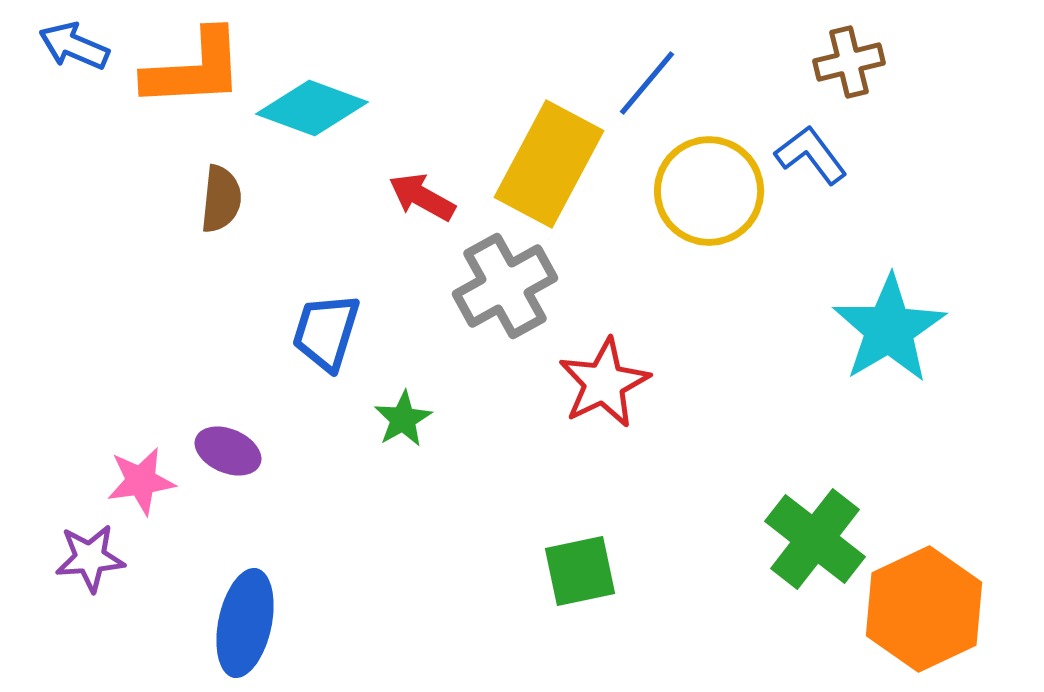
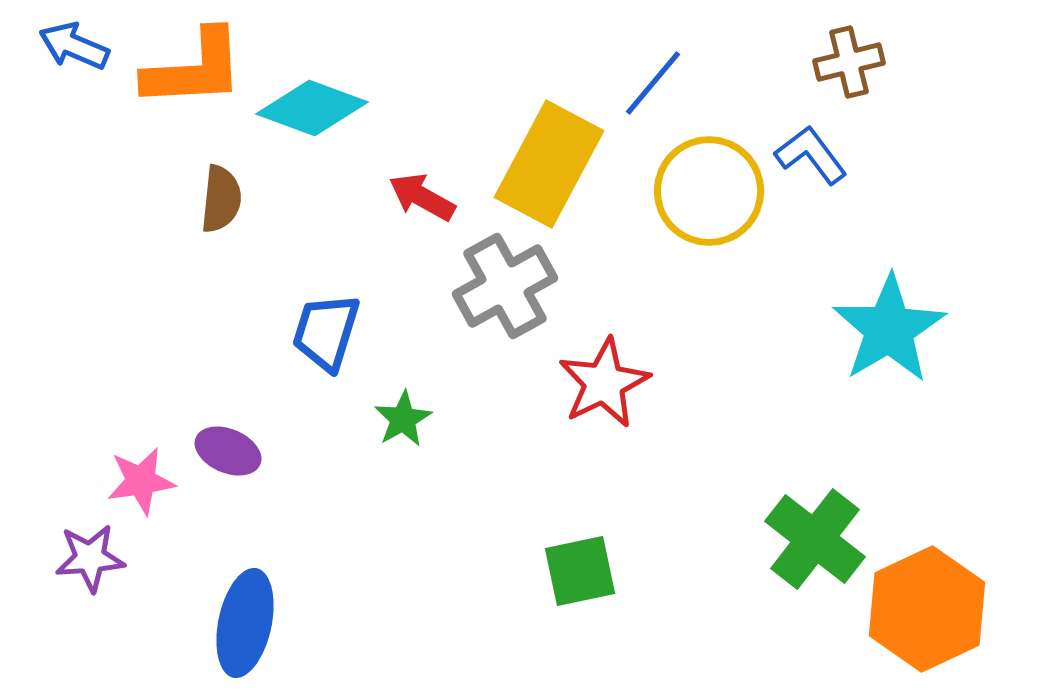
blue line: moved 6 px right
orange hexagon: moved 3 px right
